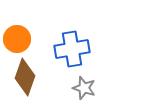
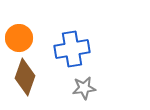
orange circle: moved 2 px right, 1 px up
gray star: rotated 25 degrees counterclockwise
